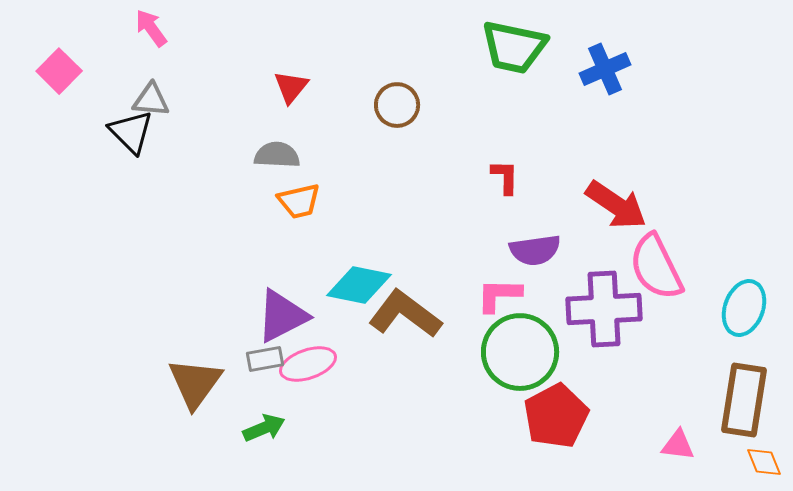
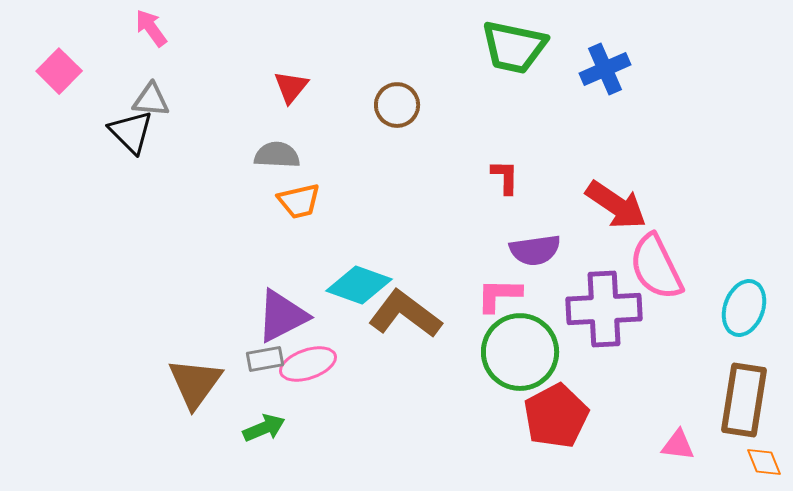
cyan diamond: rotated 8 degrees clockwise
